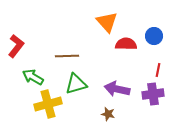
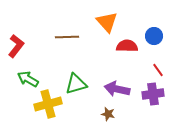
red semicircle: moved 1 px right, 2 px down
brown line: moved 19 px up
red line: rotated 48 degrees counterclockwise
green arrow: moved 5 px left, 2 px down
